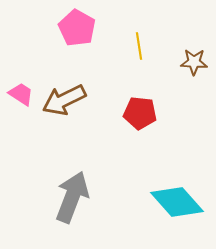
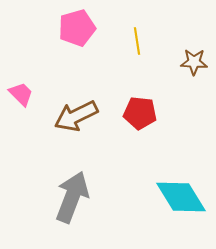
pink pentagon: rotated 27 degrees clockwise
yellow line: moved 2 px left, 5 px up
pink trapezoid: rotated 12 degrees clockwise
brown arrow: moved 12 px right, 16 px down
cyan diamond: moved 4 px right, 5 px up; rotated 10 degrees clockwise
